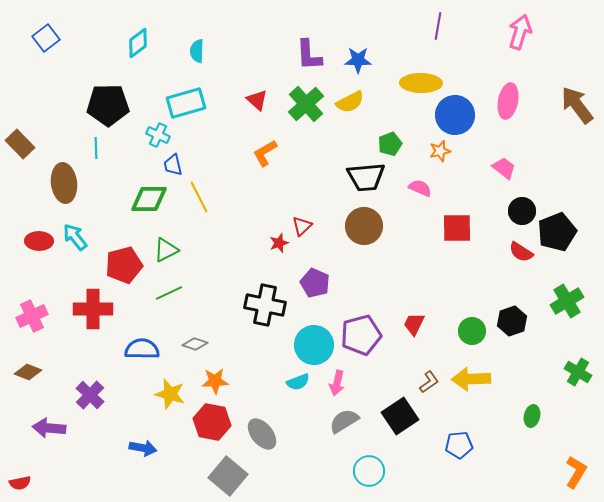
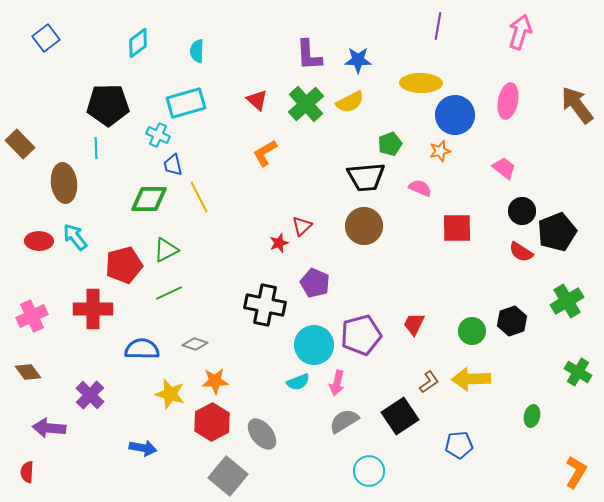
brown diamond at (28, 372): rotated 32 degrees clockwise
red hexagon at (212, 422): rotated 21 degrees clockwise
red semicircle at (20, 483): moved 7 px right, 11 px up; rotated 105 degrees clockwise
